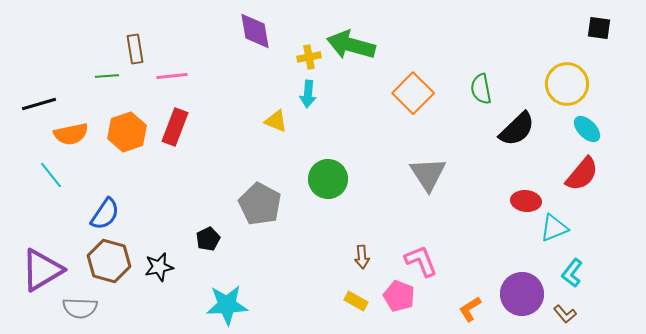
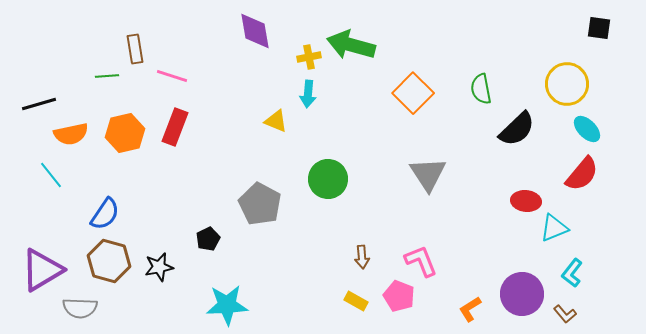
pink line: rotated 24 degrees clockwise
orange hexagon: moved 2 px left, 1 px down; rotated 6 degrees clockwise
